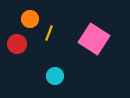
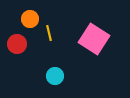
yellow line: rotated 35 degrees counterclockwise
